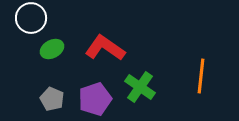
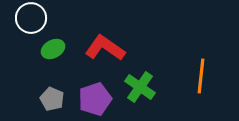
green ellipse: moved 1 px right
